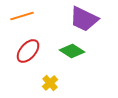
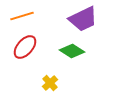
purple trapezoid: moved 1 px left; rotated 52 degrees counterclockwise
red ellipse: moved 3 px left, 4 px up
